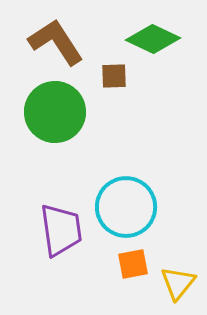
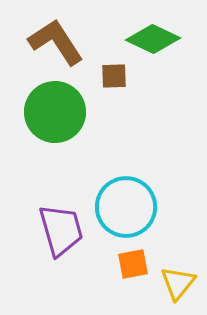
purple trapezoid: rotated 8 degrees counterclockwise
